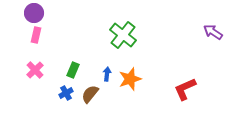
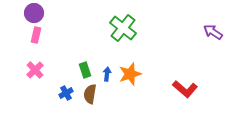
green cross: moved 7 px up
green rectangle: moved 12 px right; rotated 42 degrees counterclockwise
orange star: moved 5 px up
red L-shape: rotated 115 degrees counterclockwise
brown semicircle: rotated 30 degrees counterclockwise
